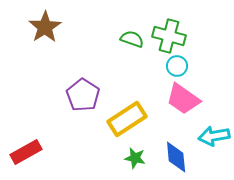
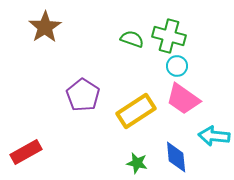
yellow rectangle: moved 9 px right, 8 px up
cyan arrow: rotated 16 degrees clockwise
green star: moved 2 px right, 5 px down
